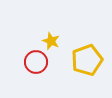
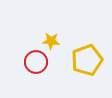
yellow star: rotated 18 degrees counterclockwise
